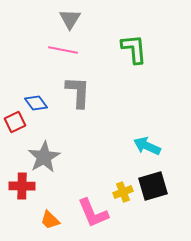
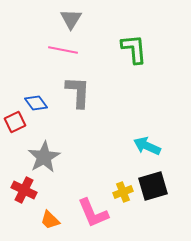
gray triangle: moved 1 px right
red cross: moved 2 px right, 4 px down; rotated 25 degrees clockwise
